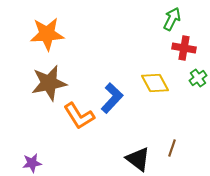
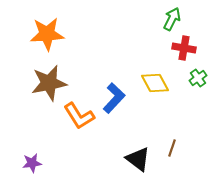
blue L-shape: moved 2 px right
